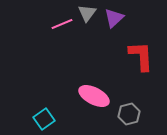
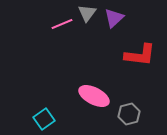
red L-shape: moved 1 px left, 1 px up; rotated 100 degrees clockwise
